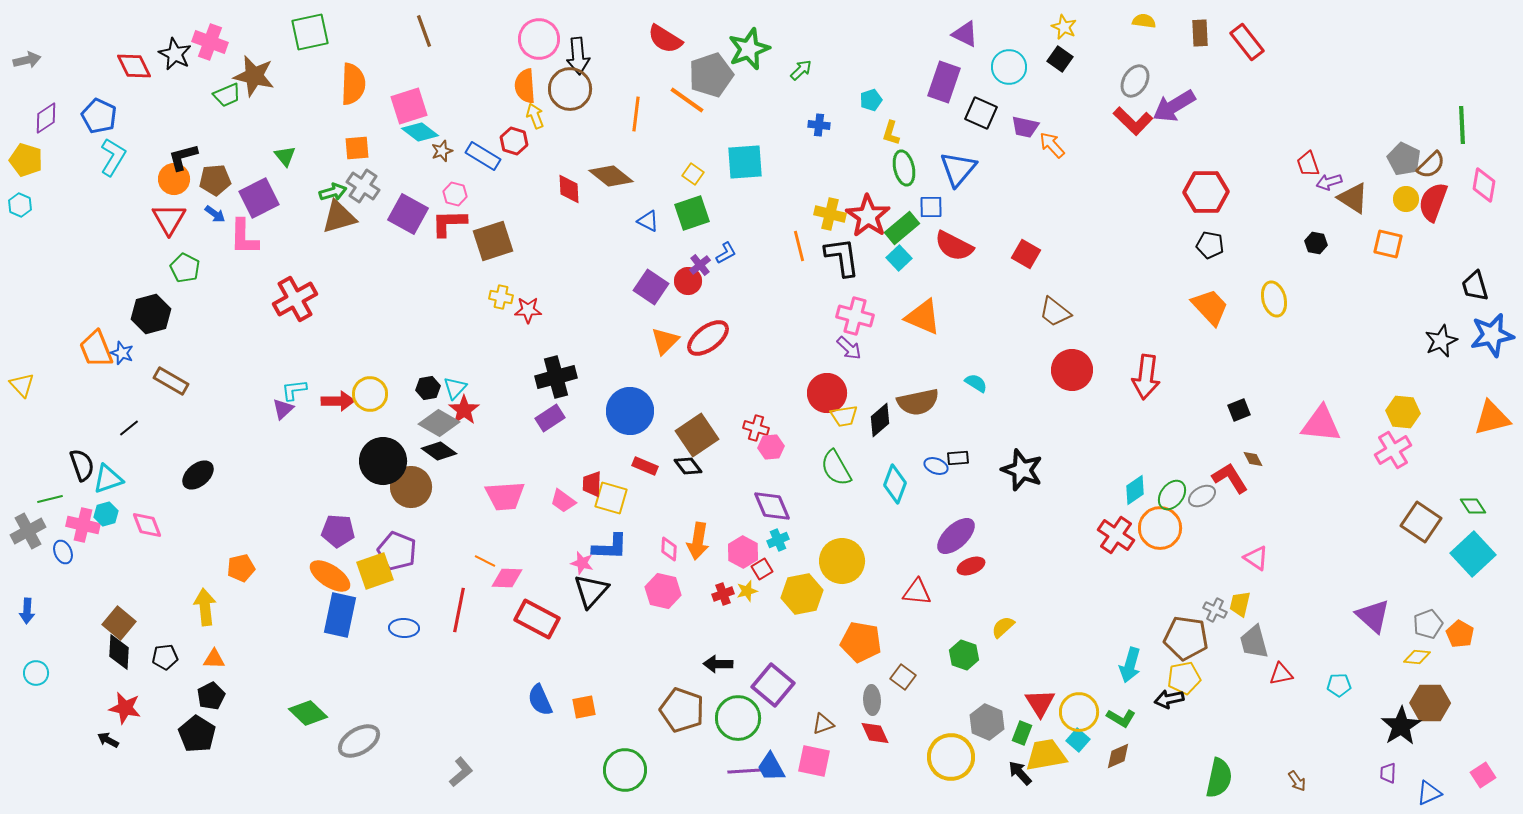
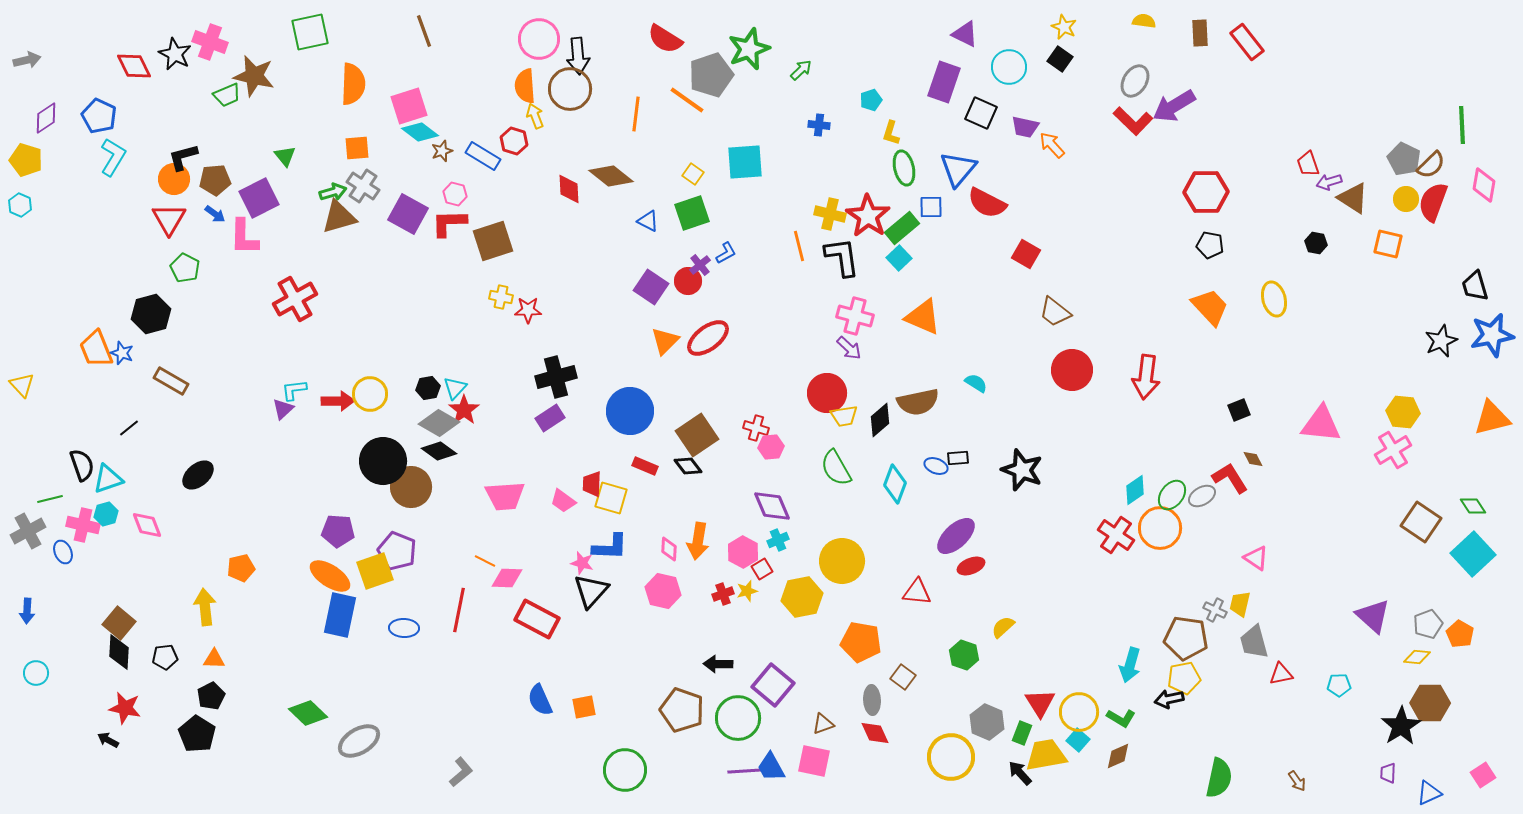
red semicircle at (954, 246): moved 33 px right, 43 px up
yellow hexagon at (802, 594): moved 3 px down
